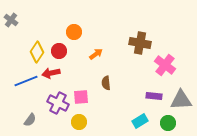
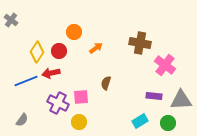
orange arrow: moved 6 px up
brown semicircle: rotated 24 degrees clockwise
gray semicircle: moved 8 px left
